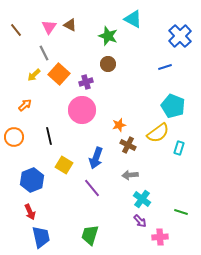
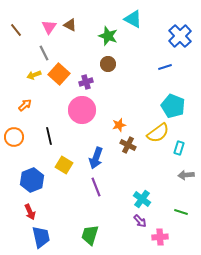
yellow arrow: rotated 24 degrees clockwise
gray arrow: moved 56 px right
purple line: moved 4 px right, 1 px up; rotated 18 degrees clockwise
